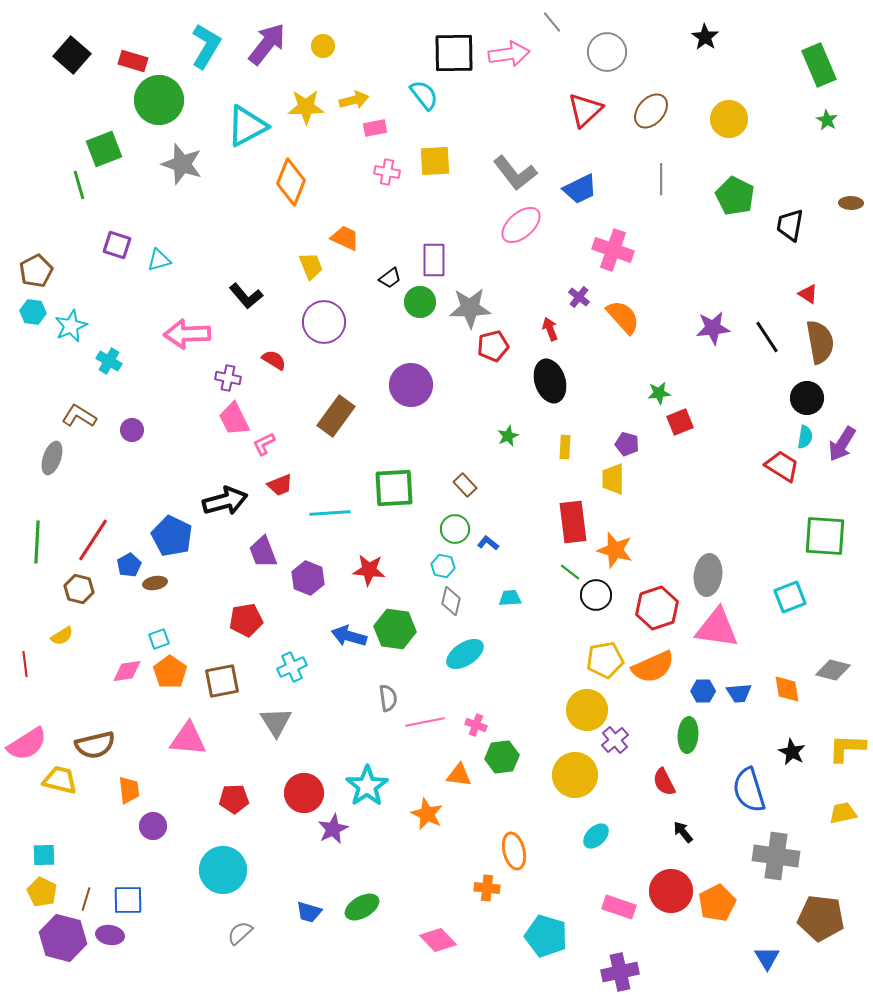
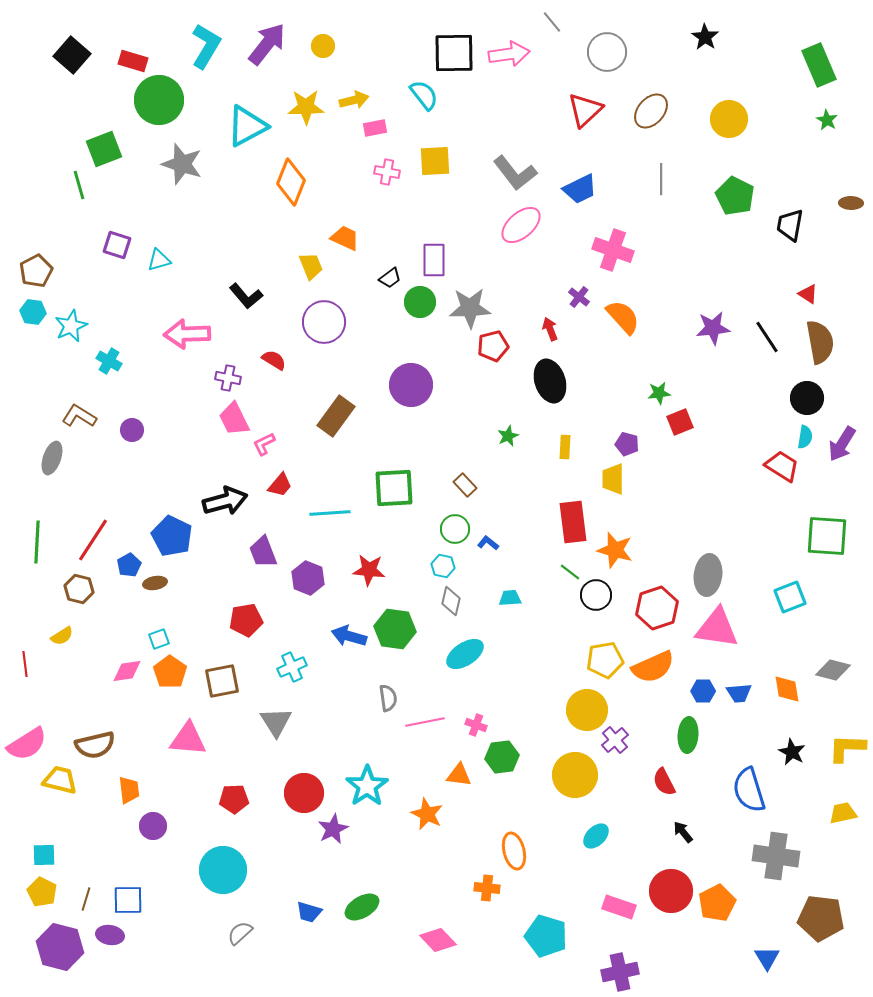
red trapezoid at (280, 485): rotated 28 degrees counterclockwise
green square at (825, 536): moved 2 px right
purple hexagon at (63, 938): moved 3 px left, 9 px down
